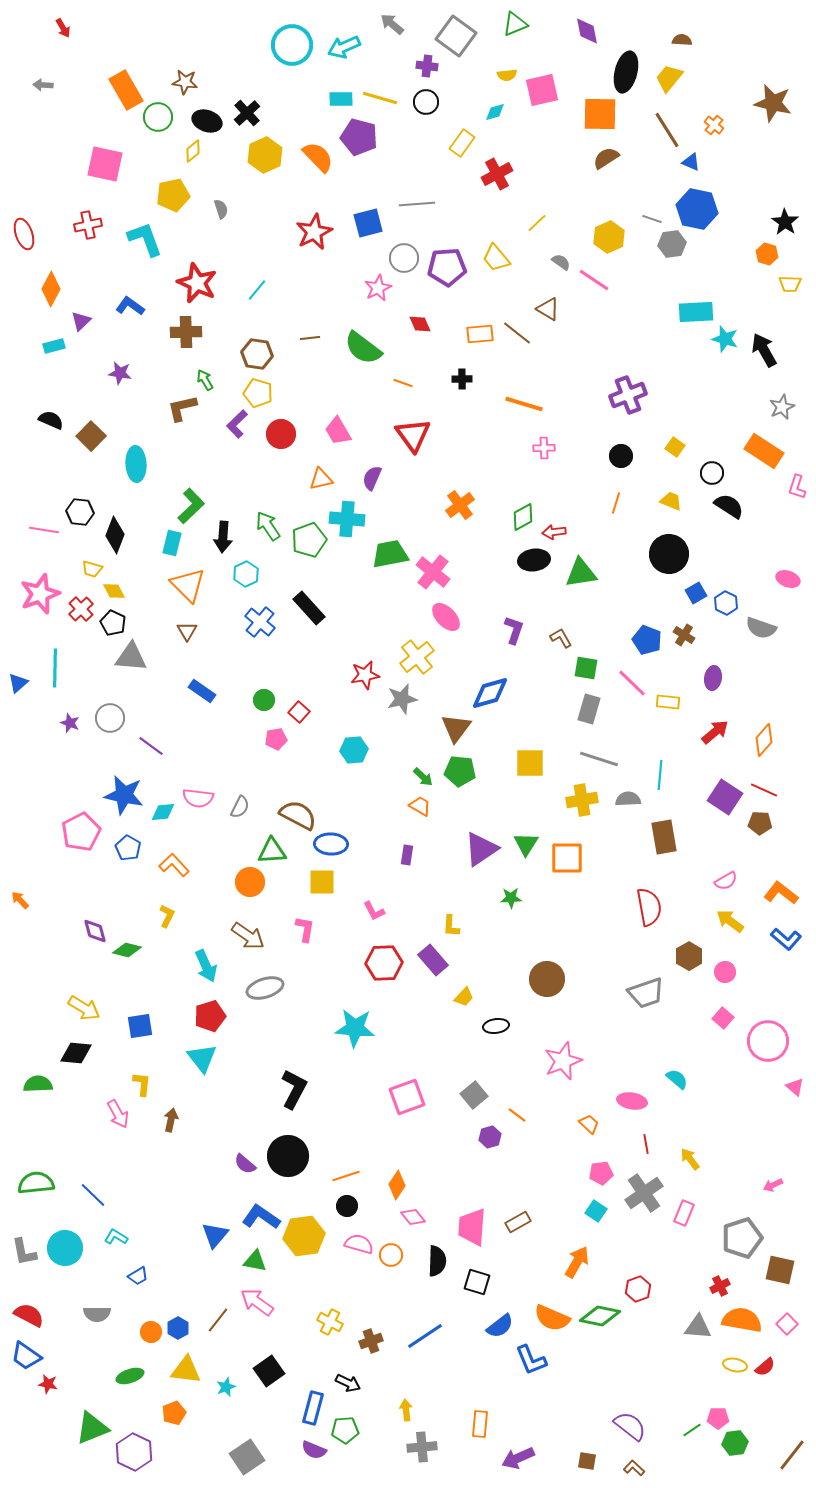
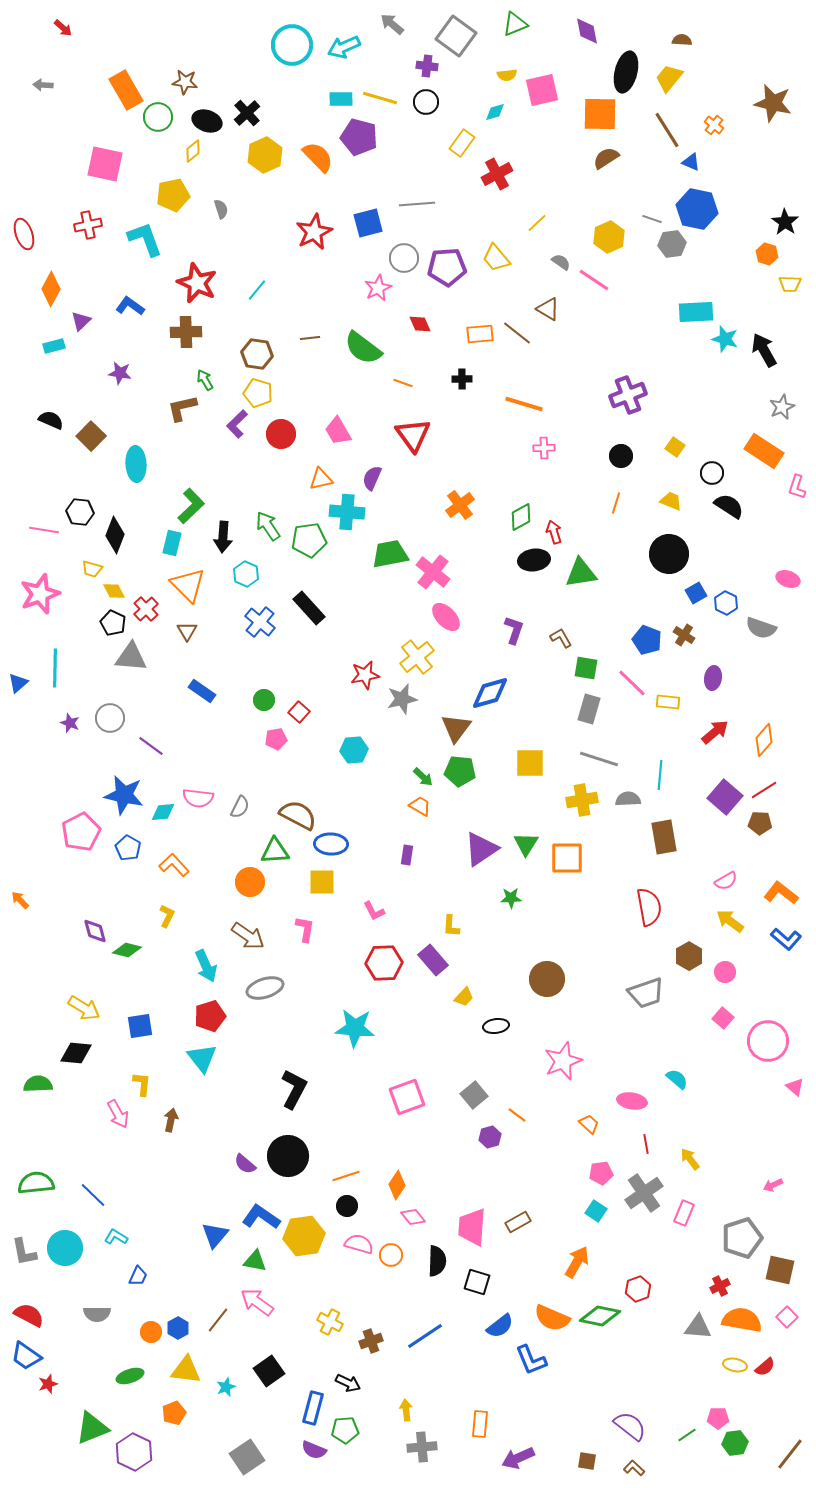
red arrow at (63, 28): rotated 18 degrees counterclockwise
green diamond at (523, 517): moved 2 px left
cyan cross at (347, 519): moved 7 px up
red arrow at (554, 532): rotated 80 degrees clockwise
green pentagon at (309, 540): rotated 12 degrees clockwise
cyan hexagon at (246, 574): rotated 10 degrees counterclockwise
red cross at (81, 609): moved 65 px right
red line at (764, 790): rotated 56 degrees counterclockwise
purple square at (725, 797): rotated 8 degrees clockwise
green triangle at (272, 851): moved 3 px right
blue trapezoid at (138, 1276): rotated 35 degrees counterclockwise
pink square at (787, 1324): moved 7 px up
red star at (48, 1384): rotated 30 degrees counterclockwise
green line at (692, 1430): moved 5 px left, 5 px down
brown line at (792, 1455): moved 2 px left, 1 px up
